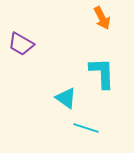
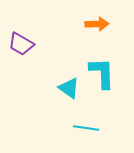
orange arrow: moved 5 px left, 6 px down; rotated 65 degrees counterclockwise
cyan triangle: moved 3 px right, 10 px up
cyan line: rotated 10 degrees counterclockwise
